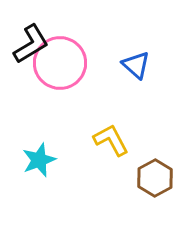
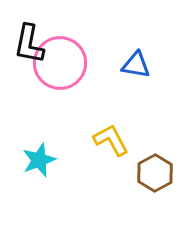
black L-shape: moved 2 px left; rotated 132 degrees clockwise
blue triangle: rotated 32 degrees counterclockwise
brown hexagon: moved 5 px up
